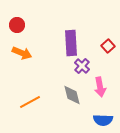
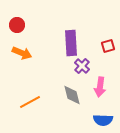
red square: rotated 24 degrees clockwise
pink arrow: rotated 18 degrees clockwise
